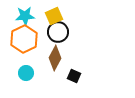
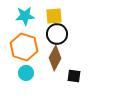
yellow square: rotated 18 degrees clockwise
black circle: moved 1 px left, 2 px down
orange hexagon: moved 8 px down; rotated 16 degrees counterclockwise
black square: rotated 16 degrees counterclockwise
